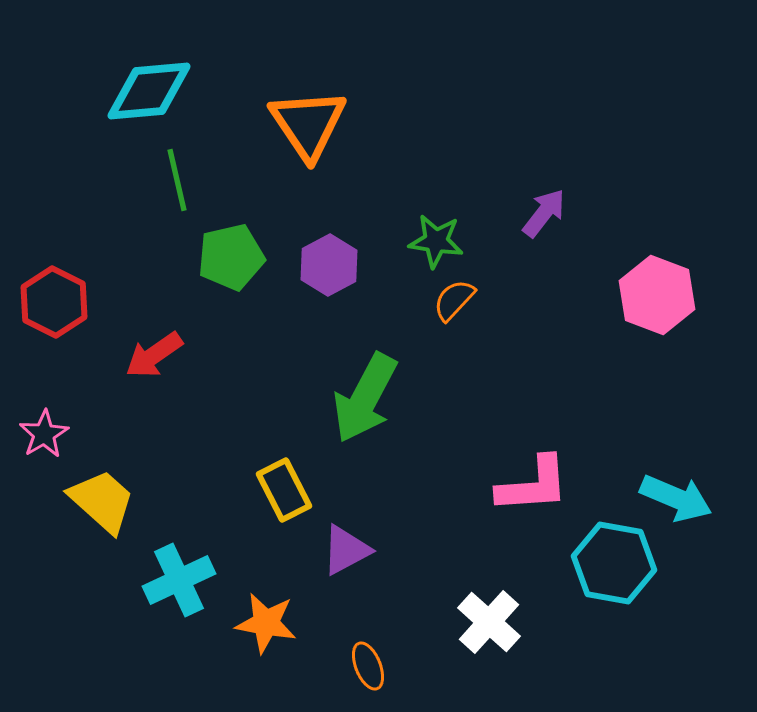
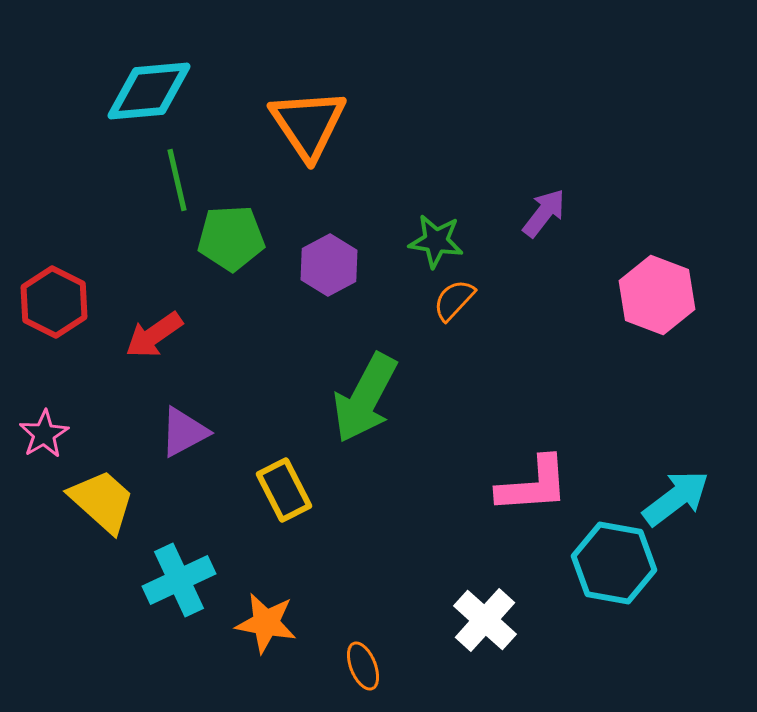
green pentagon: moved 19 px up; rotated 10 degrees clockwise
red arrow: moved 20 px up
cyan arrow: rotated 60 degrees counterclockwise
purple triangle: moved 162 px left, 118 px up
white cross: moved 4 px left, 2 px up
orange ellipse: moved 5 px left
